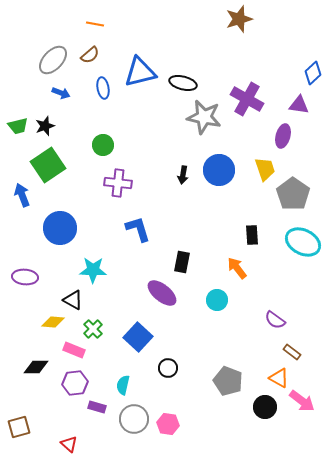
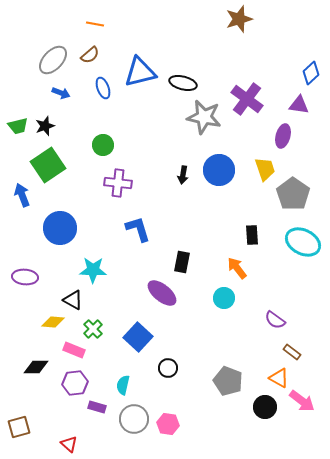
blue diamond at (313, 73): moved 2 px left
blue ellipse at (103, 88): rotated 10 degrees counterclockwise
purple cross at (247, 99): rotated 8 degrees clockwise
cyan circle at (217, 300): moved 7 px right, 2 px up
